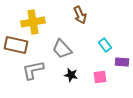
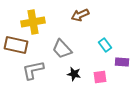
brown arrow: rotated 90 degrees clockwise
black star: moved 3 px right, 1 px up
